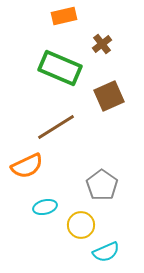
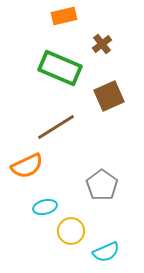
yellow circle: moved 10 px left, 6 px down
